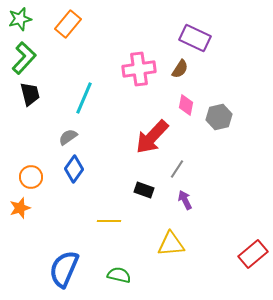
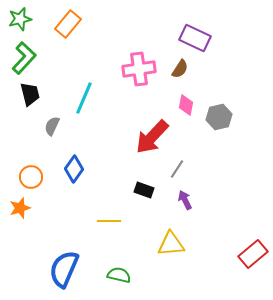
gray semicircle: moved 16 px left, 11 px up; rotated 30 degrees counterclockwise
